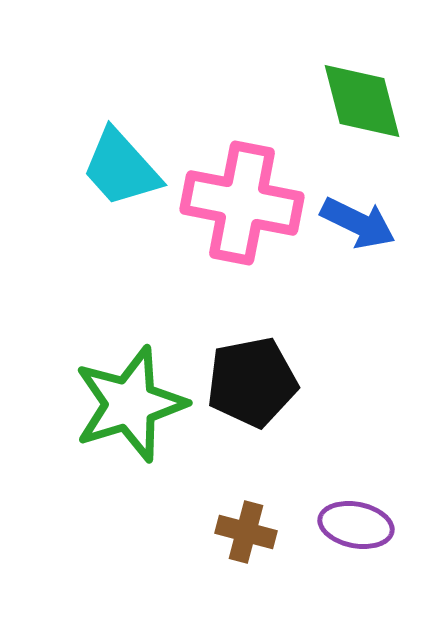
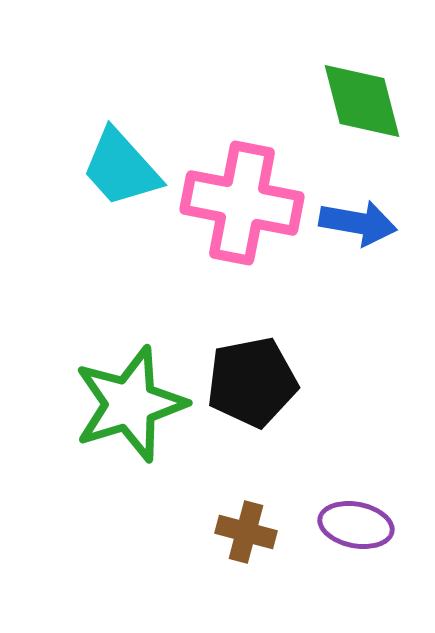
blue arrow: rotated 16 degrees counterclockwise
